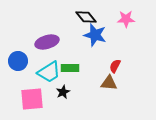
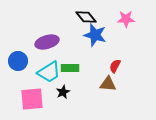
brown triangle: moved 1 px left, 1 px down
